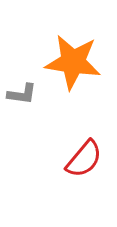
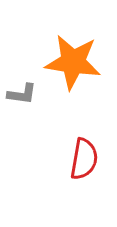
red semicircle: rotated 30 degrees counterclockwise
